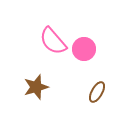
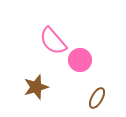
pink circle: moved 4 px left, 11 px down
brown ellipse: moved 6 px down
